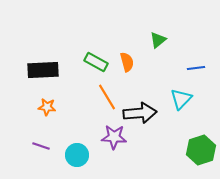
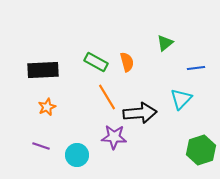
green triangle: moved 7 px right, 3 px down
orange star: rotated 30 degrees counterclockwise
